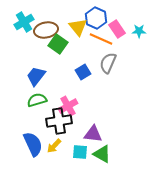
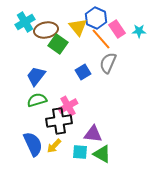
cyan cross: moved 1 px right
orange line: rotated 25 degrees clockwise
